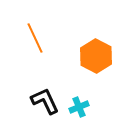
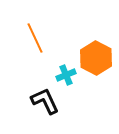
orange hexagon: moved 2 px down
cyan cross: moved 13 px left, 32 px up
